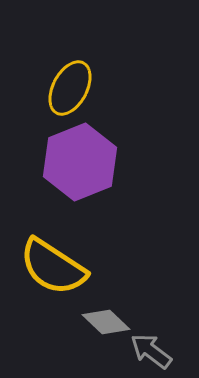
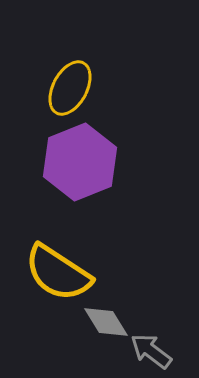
yellow semicircle: moved 5 px right, 6 px down
gray diamond: rotated 15 degrees clockwise
